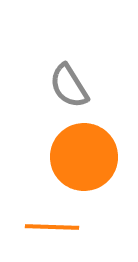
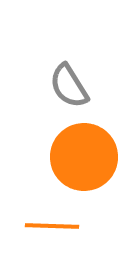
orange line: moved 1 px up
